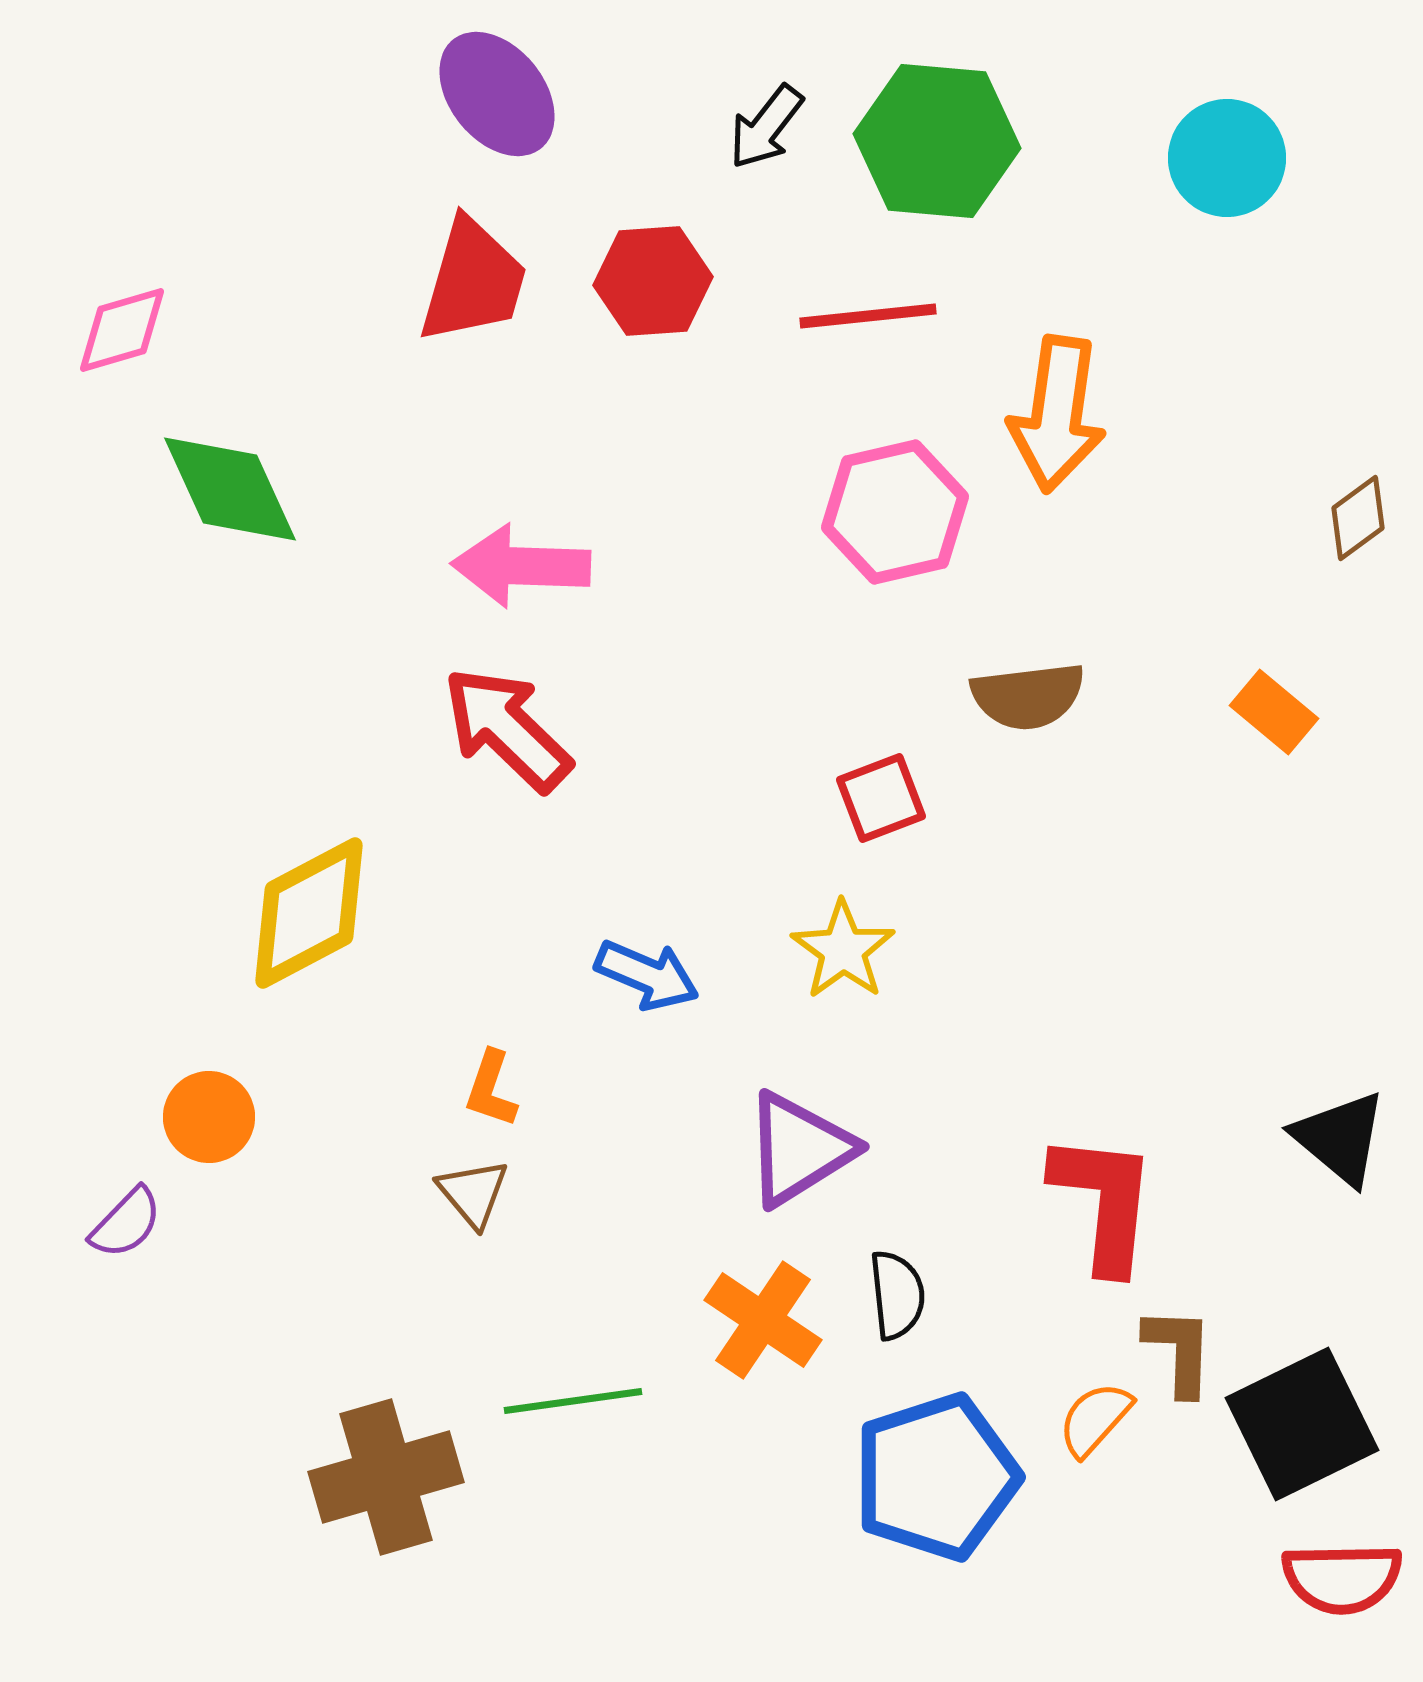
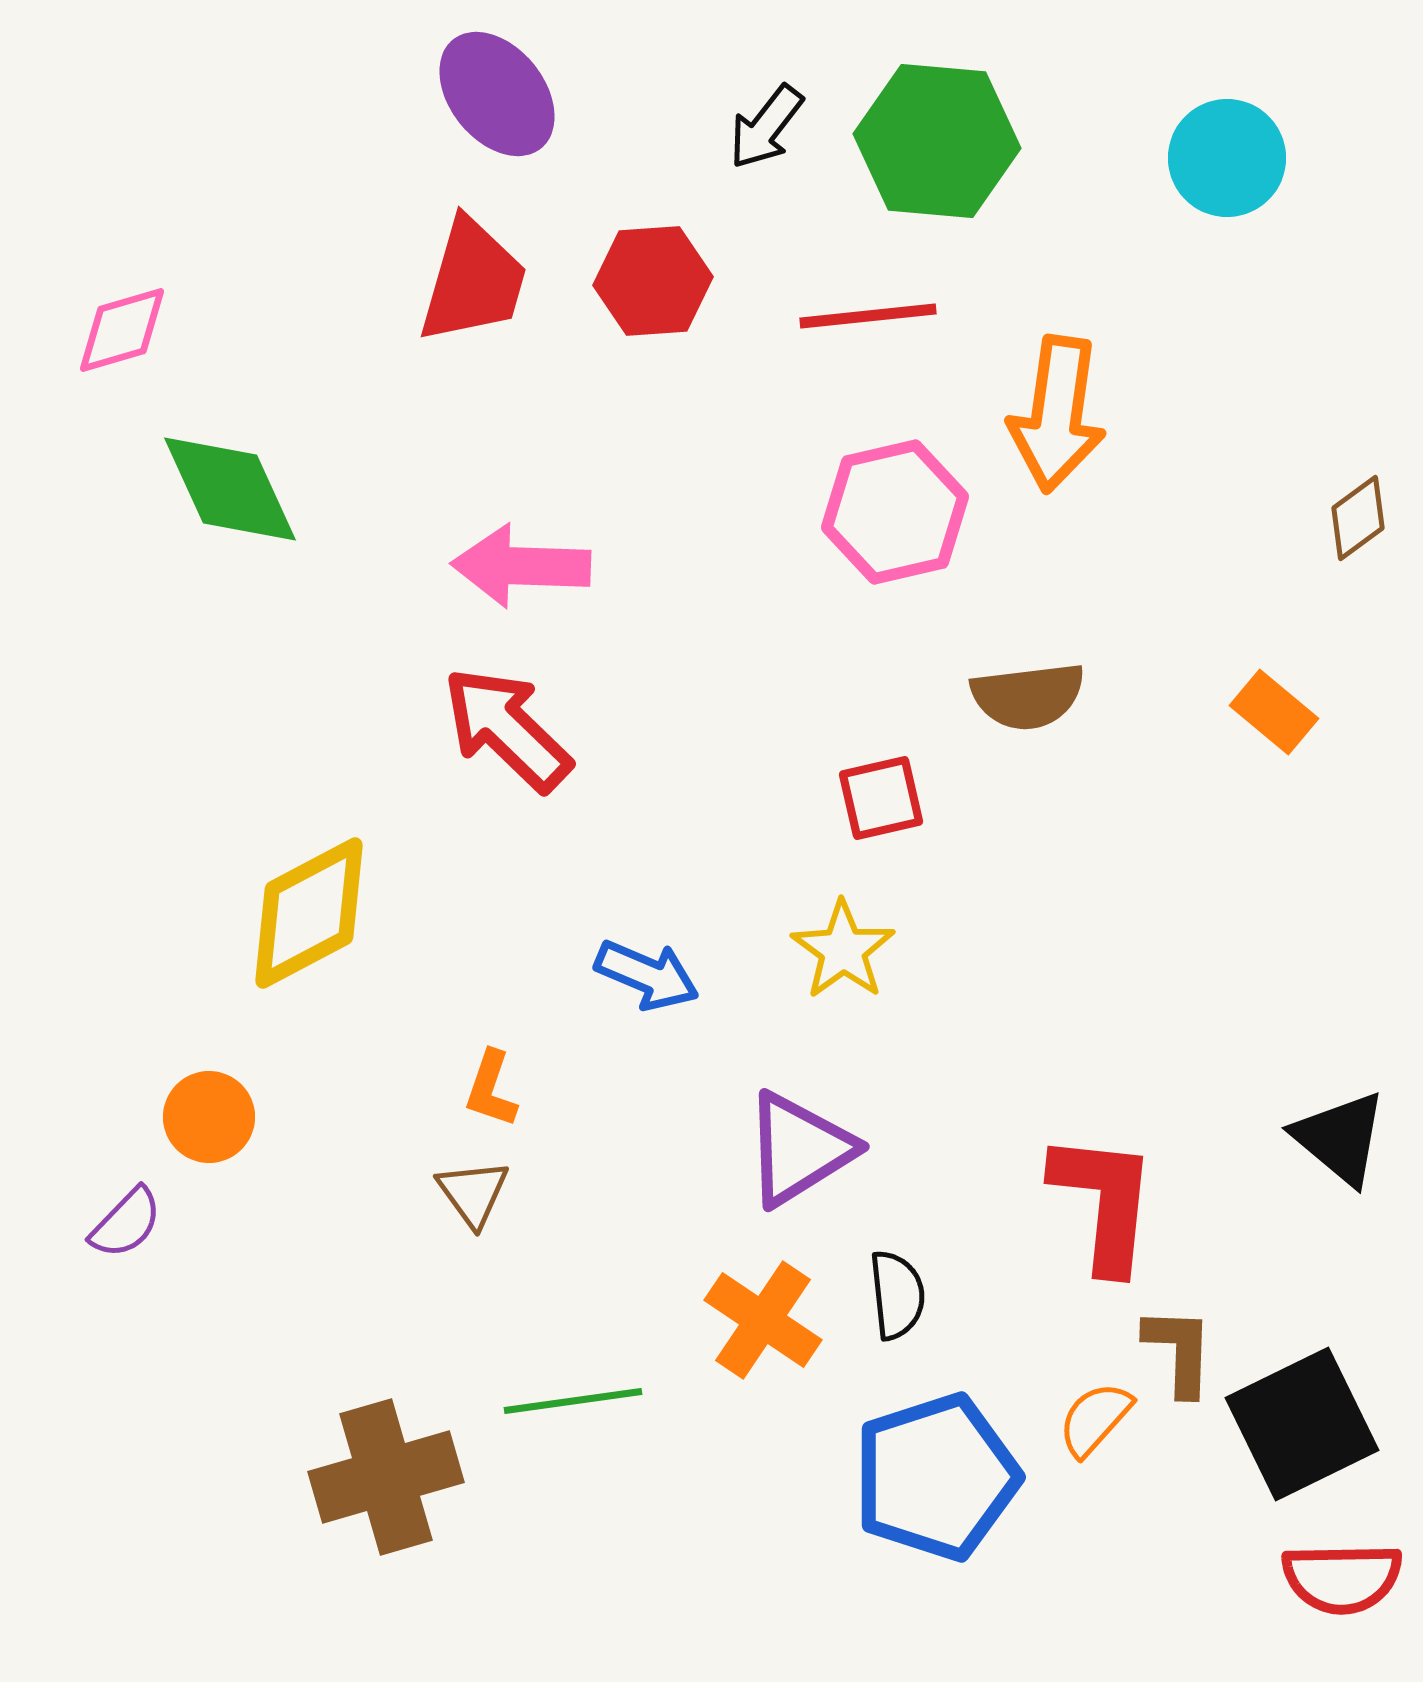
red square: rotated 8 degrees clockwise
brown triangle: rotated 4 degrees clockwise
